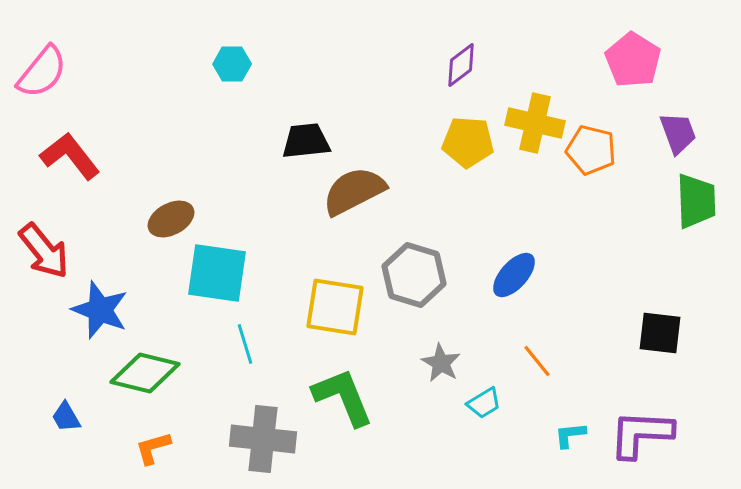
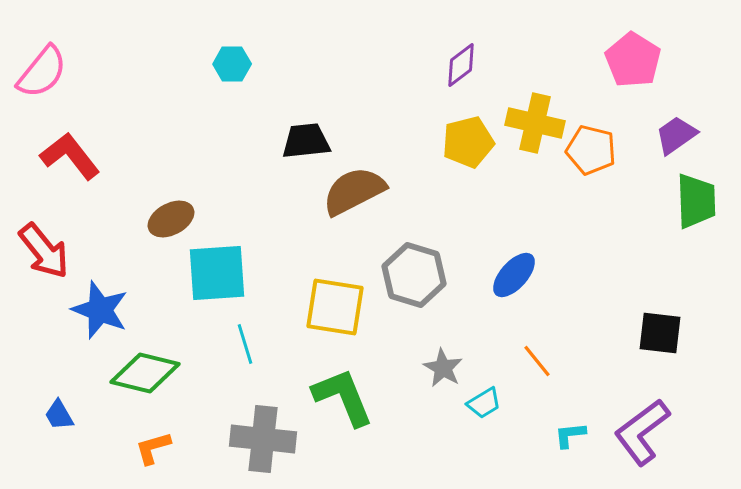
purple trapezoid: moved 2 px left, 2 px down; rotated 105 degrees counterclockwise
yellow pentagon: rotated 18 degrees counterclockwise
cyan square: rotated 12 degrees counterclockwise
gray star: moved 2 px right, 5 px down
blue trapezoid: moved 7 px left, 2 px up
purple L-shape: moved 1 px right, 2 px up; rotated 40 degrees counterclockwise
